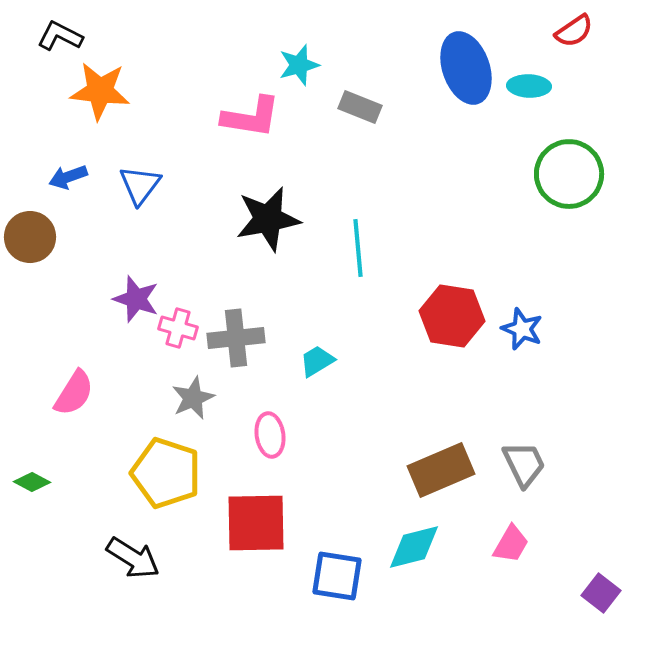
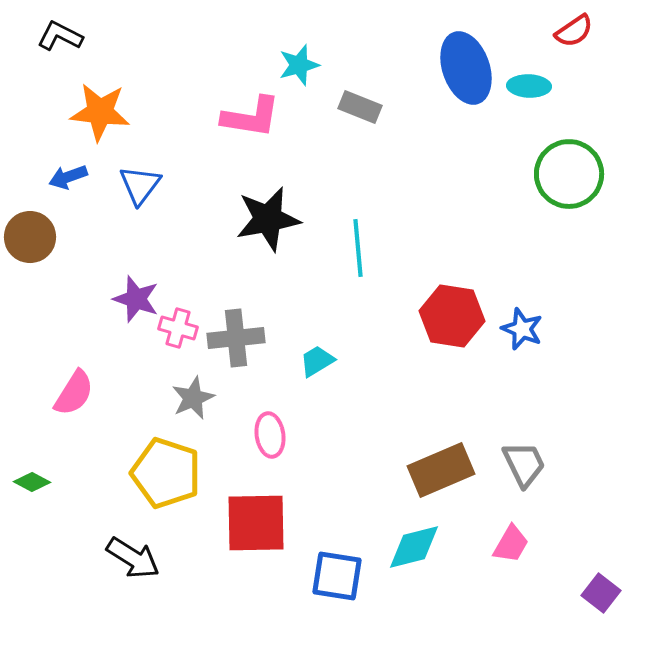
orange star: moved 21 px down
